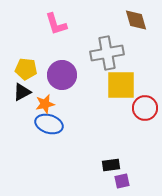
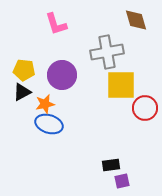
gray cross: moved 1 px up
yellow pentagon: moved 2 px left, 1 px down
